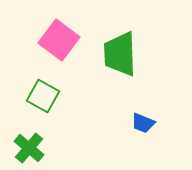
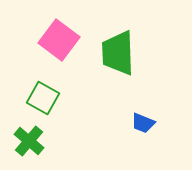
green trapezoid: moved 2 px left, 1 px up
green square: moved 2 px down
green cross: moved 7 px up
